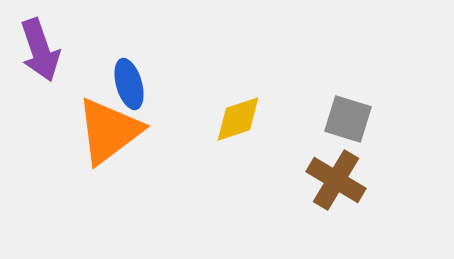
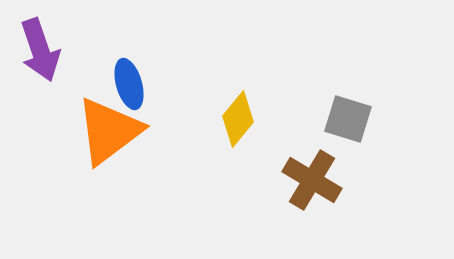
yellow diamond: rotated 32 degrees counterclockwise
brown cross: moved 24 px left
